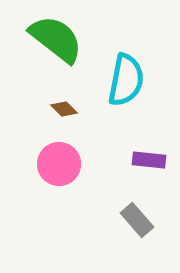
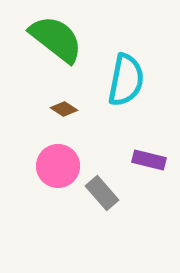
brown diamond: rotated 12 degrees counterclockwise
purple rectangle: rotated 8 degrees clockwise
pink circle: moved 1 px left, 2 px down
gray rectangle: moved 35 px left, 27 px up
